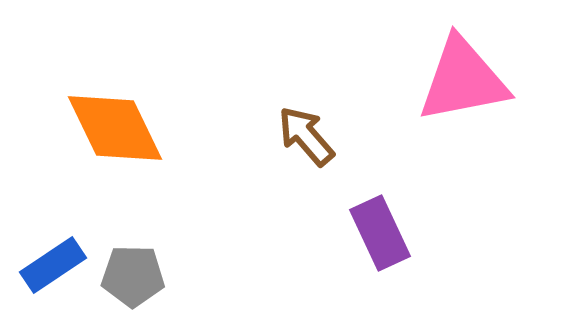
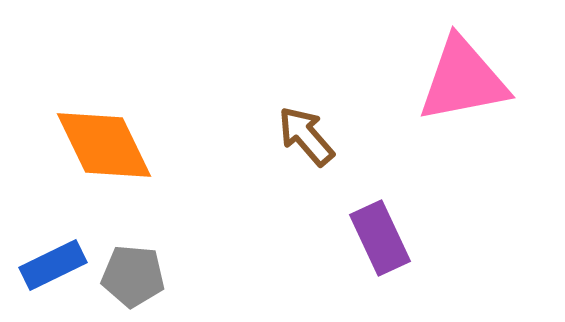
orange diamond: moved 11 px left, 17 px down
purple rectangle: moved 5 px down
blue rectangle: rotated 8 degrees clockwise
gray pentagon: rotated 4 degrees clockwise
